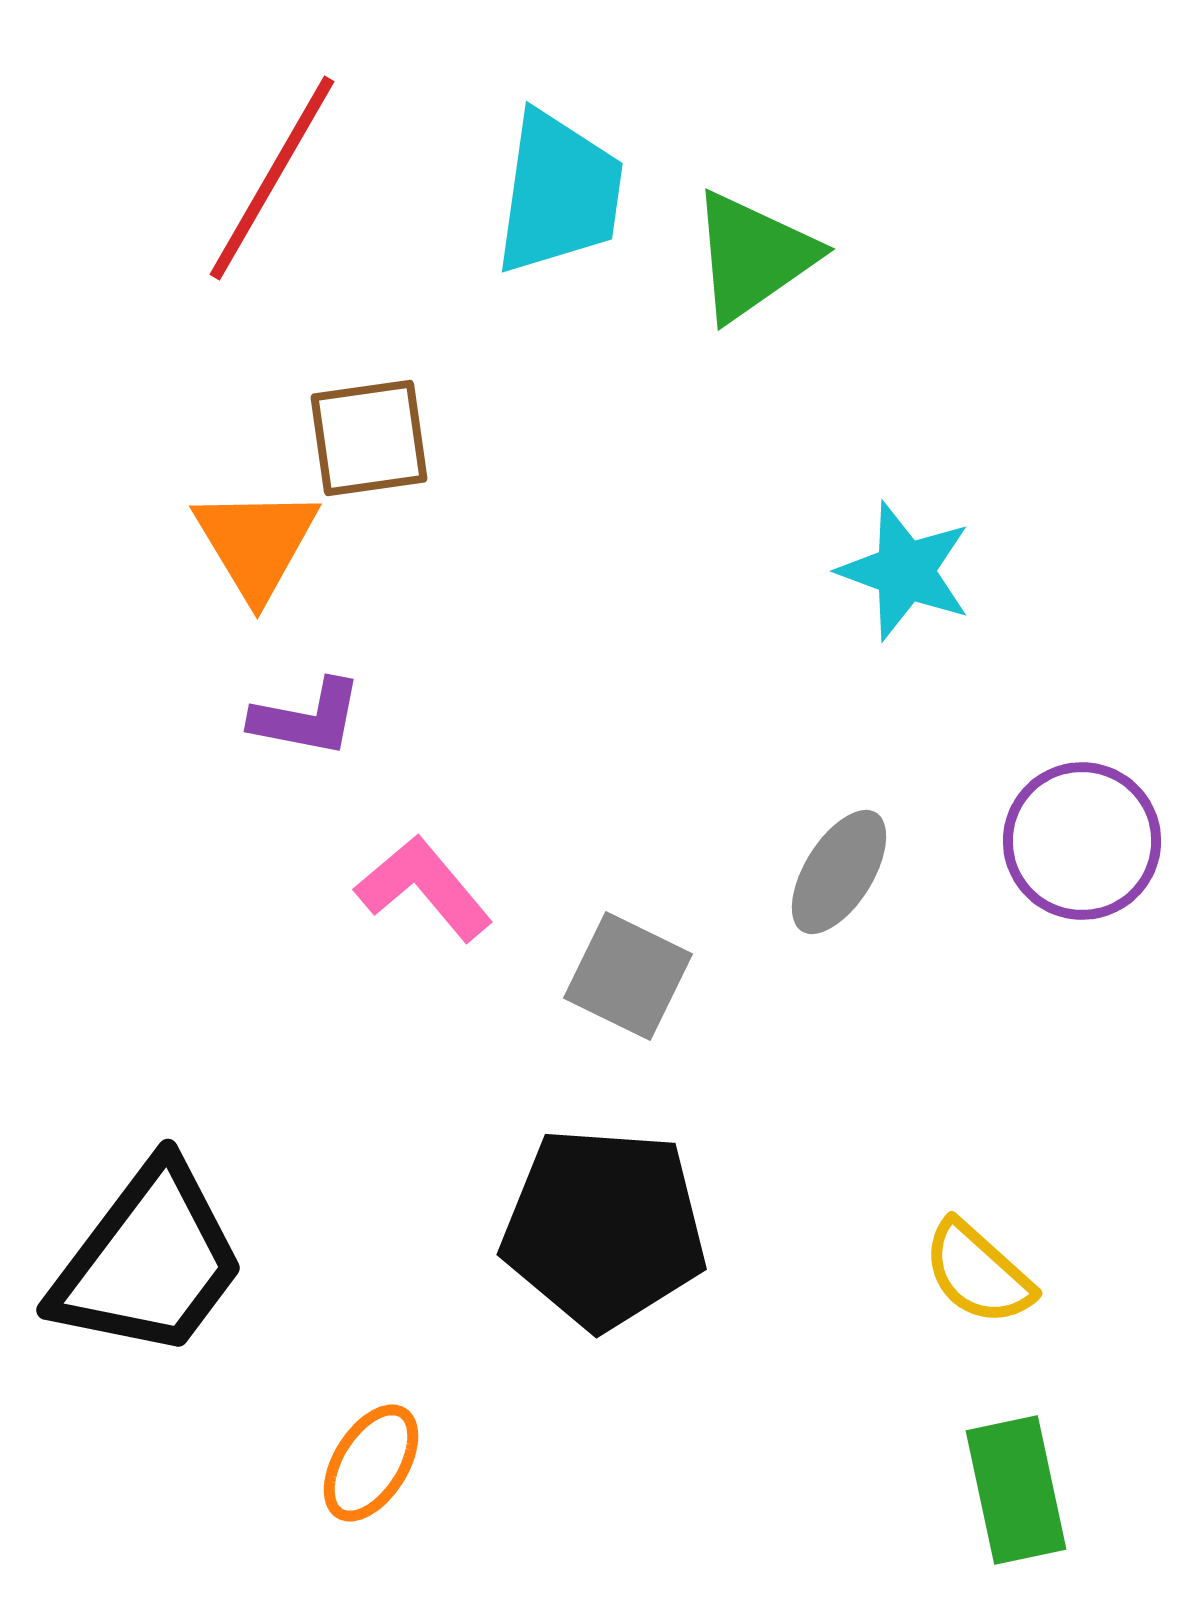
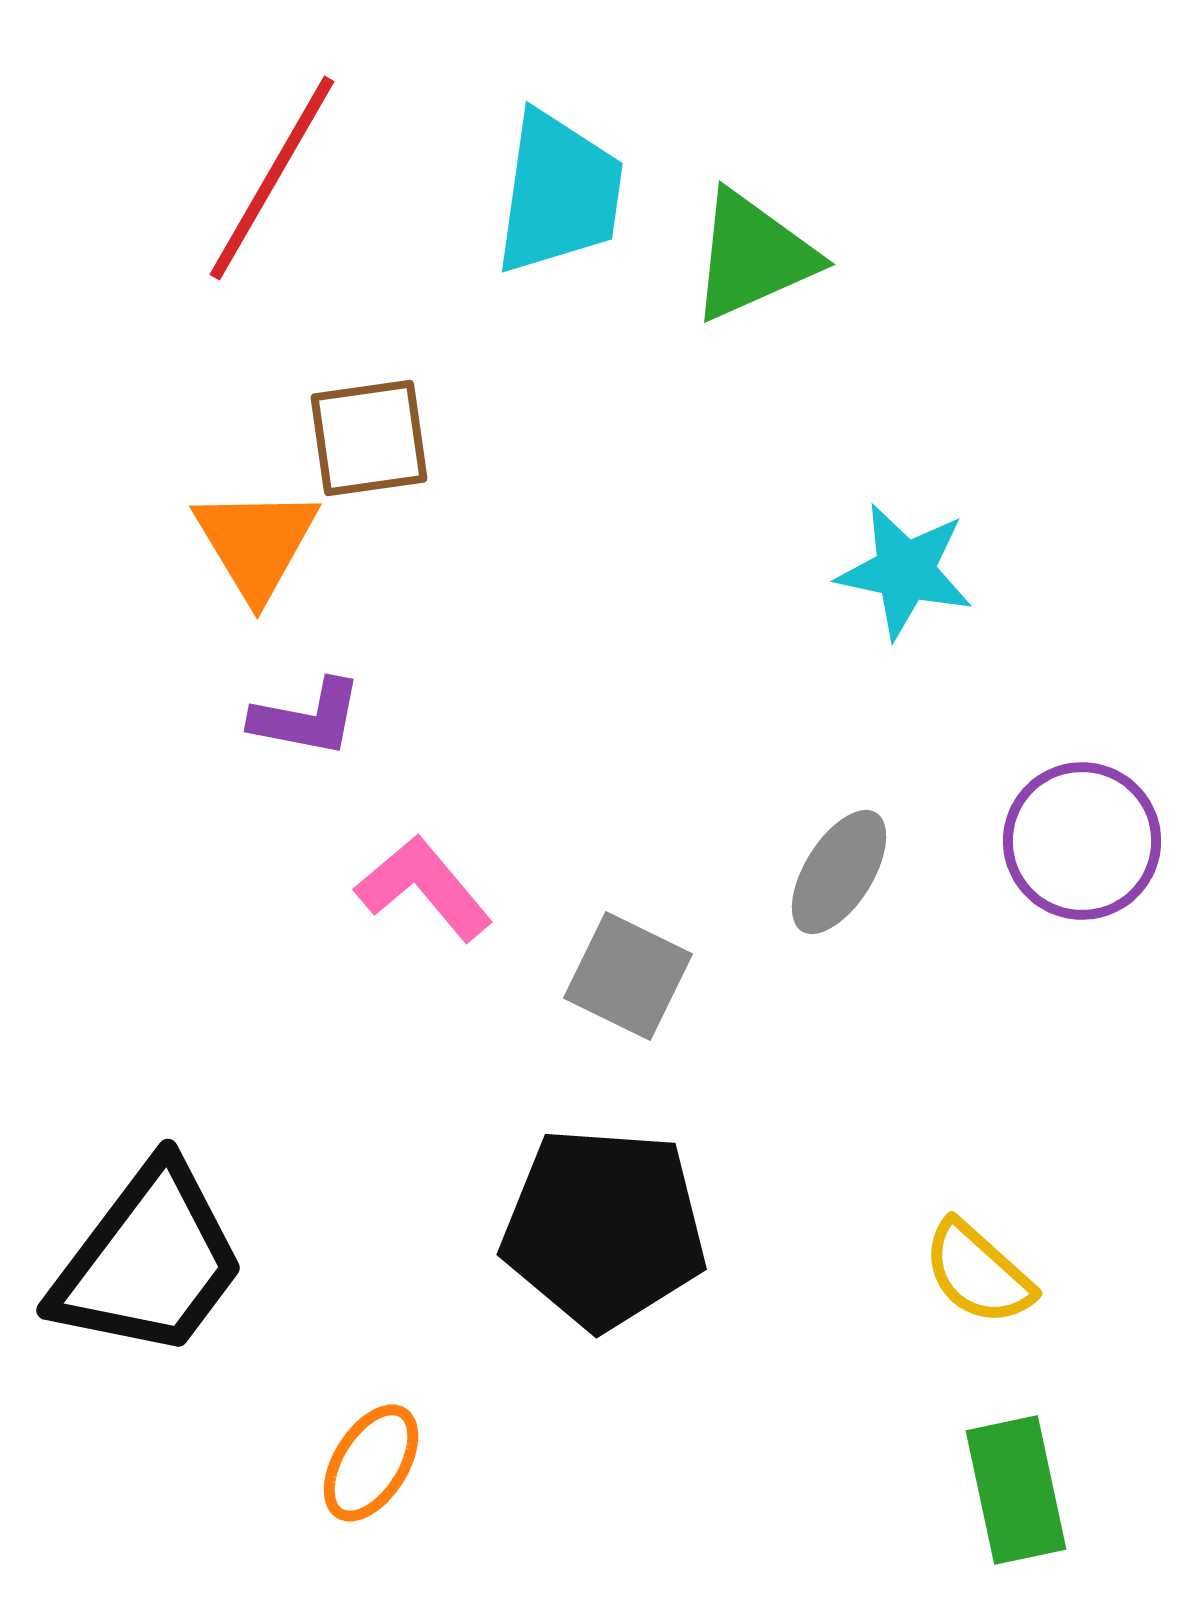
green triangle: rotated 11 degrees clockwise
cyan star: rotated 8 degrees counterclockwise
